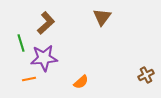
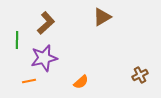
brown triangle: rotated 24 degrees clockwise
green line: moved 4 px left, 3 px up; rotated 18 degrees clockwise
purple star: rotated 8 degrees counterclockwise
brown cross: moved 6 px left
orange line: moved 2 px down
